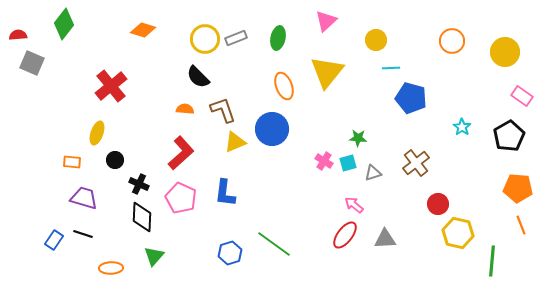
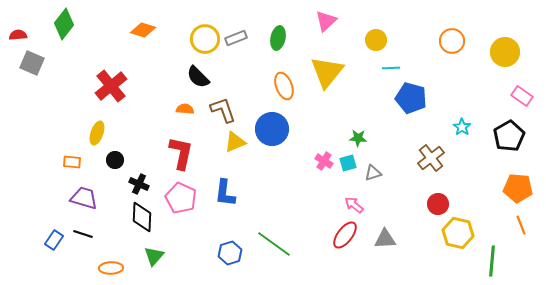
red L-shape at (181, 153): rotated 36 degrees counterclockwise
brown cross at (416, 163): moved 15 px right, 5 px up
